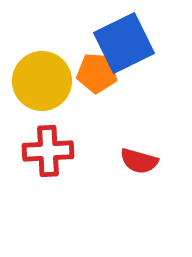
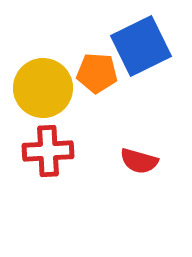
blue square: moved 17 px right, 3 px down
yellow circle: moved 1 px right, 7 px down
